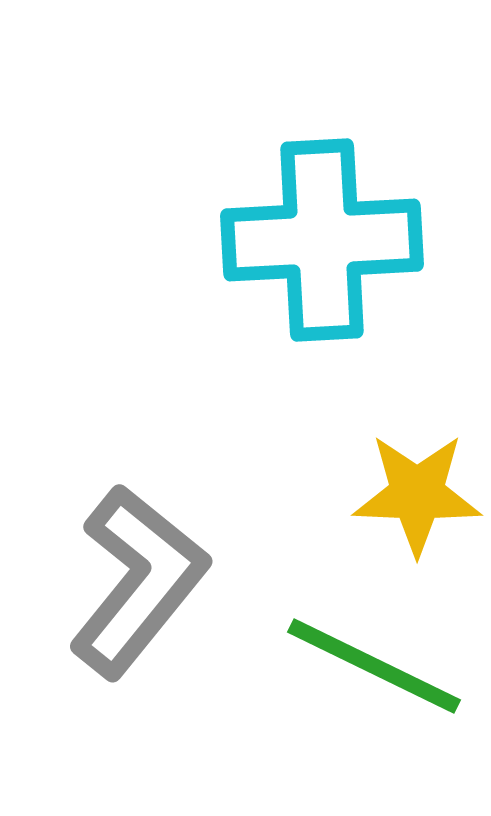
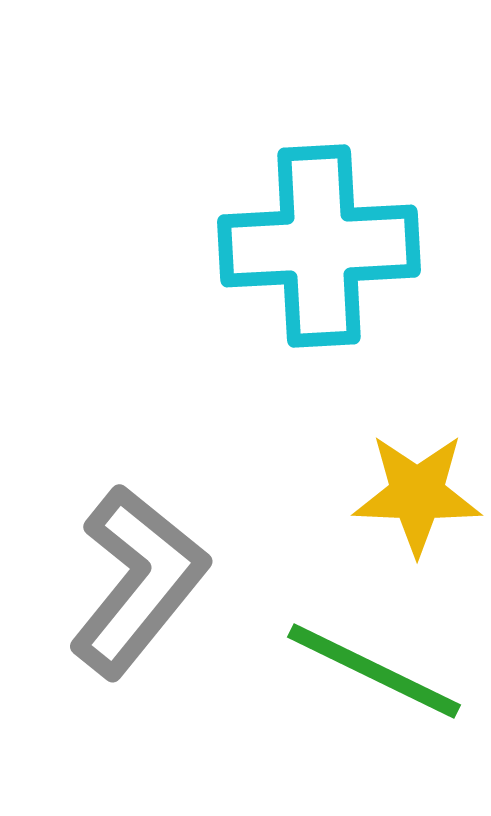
cyan cross: moved 3 px left, 6 px down
green line: moved 5 px down
